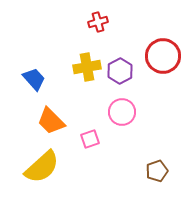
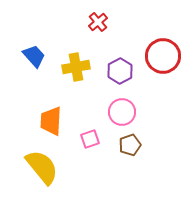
red cross: rotated 24 degrees counterclockwise
yellow cross: moved 11 px left
blue trapezoid: moved 23 px up
orange trapezoid: rotated 48 degrees clockwise
yellow semicircle: rotated 87 degrees counterclockwise
brown pentagon: moved 27 px left, 26 px up
